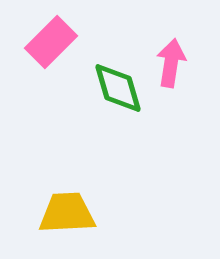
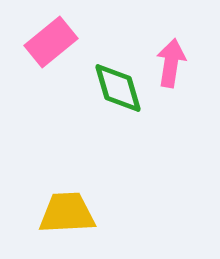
pink rectangle: rotated 6 degrees clockwise
